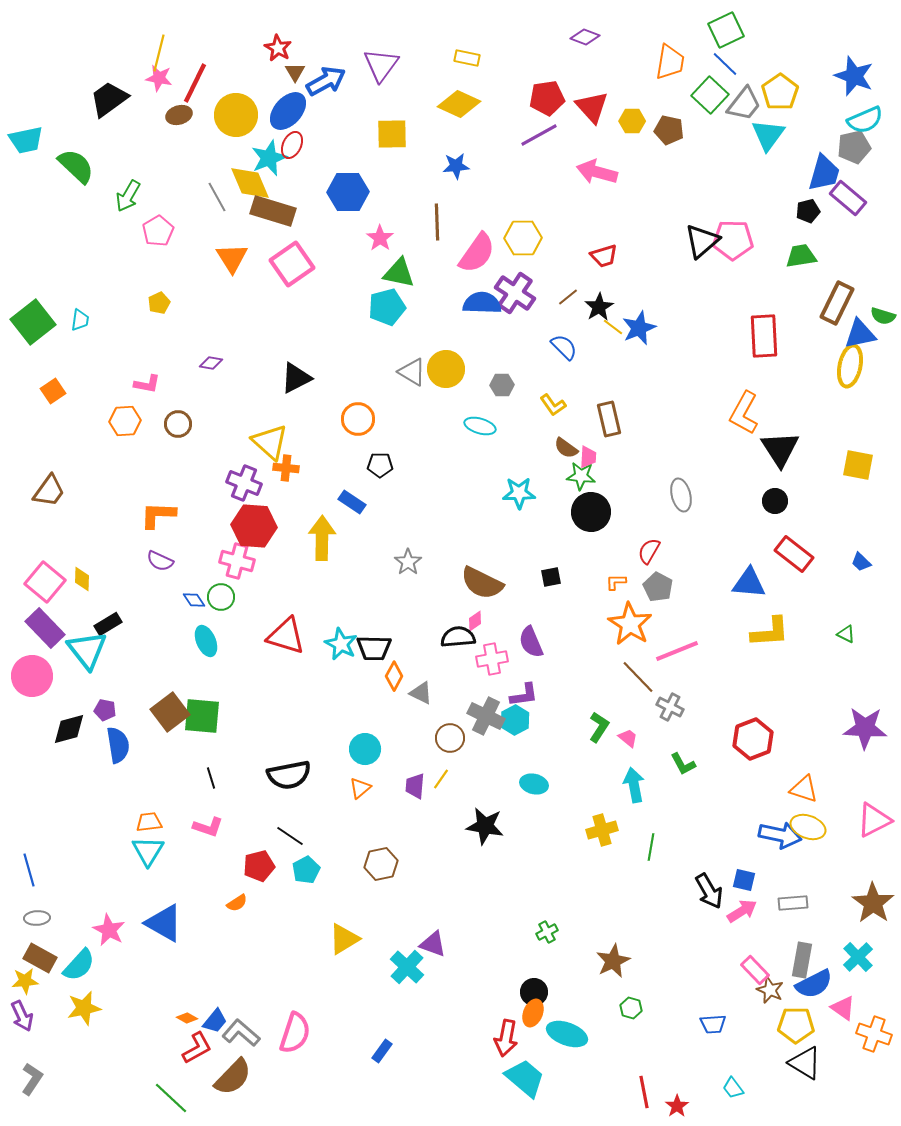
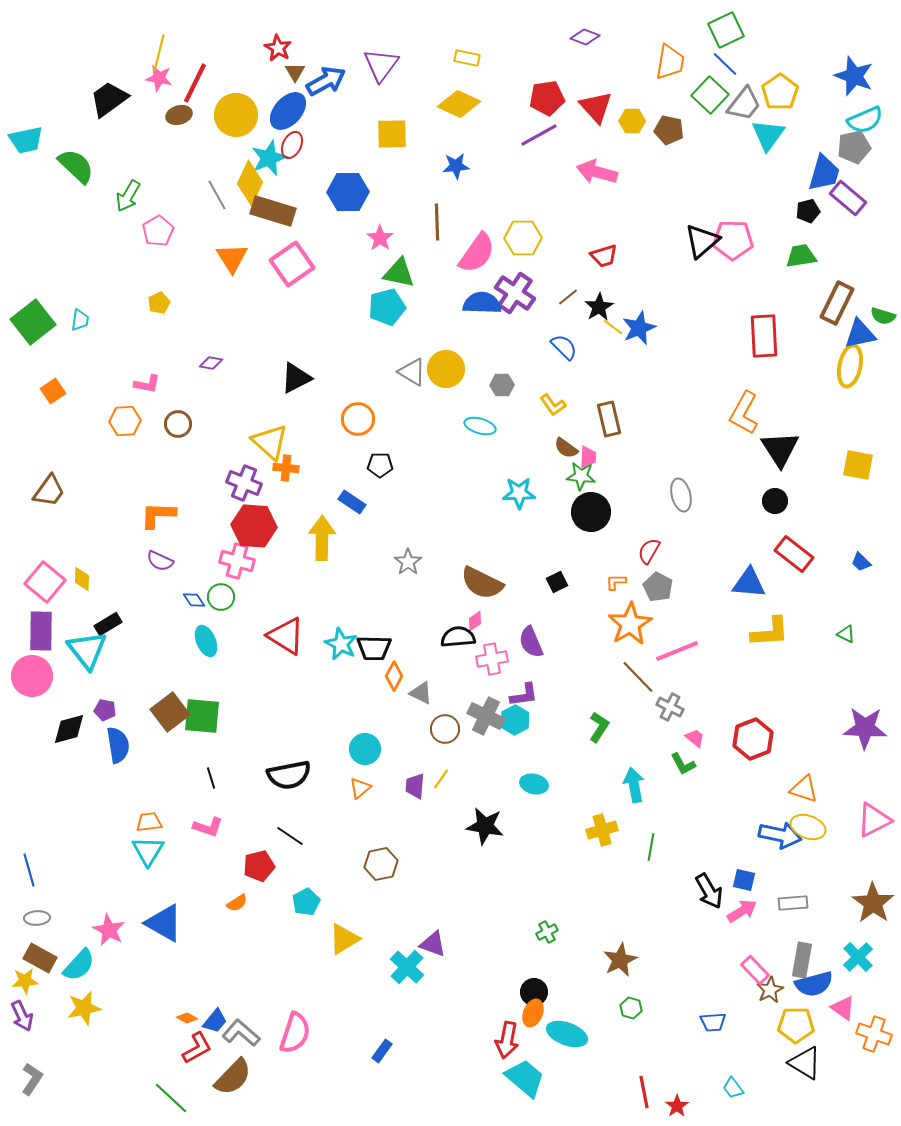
red triangle at (592, 107): moved 4 px right
yellow diamond at (250, 183): rotated 48 degrees clockwise
gray line at (217, 197): moved 2 px up
black square at (551, 577): moved 6 px right, 5 px down; rotated 15 degrees counterclockwise
orange star at (630, 624): rotated 9 degrees clockwise
purple rectangle at (45, 628): moved 4 px left, 3 px down; rotated 45 degrees clockwise
red triangle at (286, 636): rotated 15 degrees clockwise
brown circle at (450, 738): moved 5 px left, 9 px up
pink trapezoid at (628, 738): moved 67 px right
cyan pentagon at (306, 870): moved 32 px down
brown star at (613, 961): moved 7 px right, 1 px up
blue semicircle at (814, 984): rotated 12 degrees clockwise
brown star at (770, 990): rotated 20 degrees clockwise
blue trapezoid at (713, 1024): moved 2 px up
red arrow at (506, 1038): moved 1 px right, 2 px down
